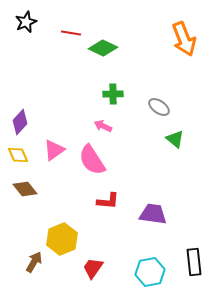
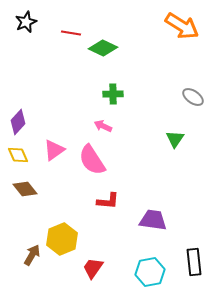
orange arrow: moved 2 px left, 13 px up; rotated 36 degrees counterclockwise
gray ellipse: moved 34 px right, 10 px up
purple diamond: moved 2 px left
green triangle: rotated 24 degrees clockwise
purple trapezoid: moved 6 px down
brown arrow: moved 2 px left, 7 px up
